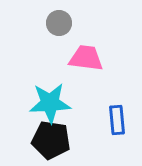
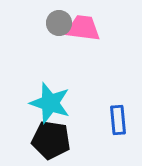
pink trapezoid: moved 3 px left, 30 px up
cyan star: rotated 21 degrees clockwise
blue rectangle: moved 1 px right
